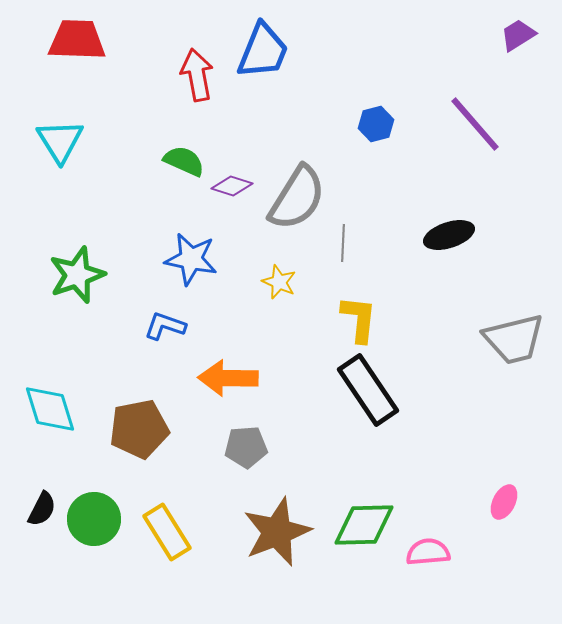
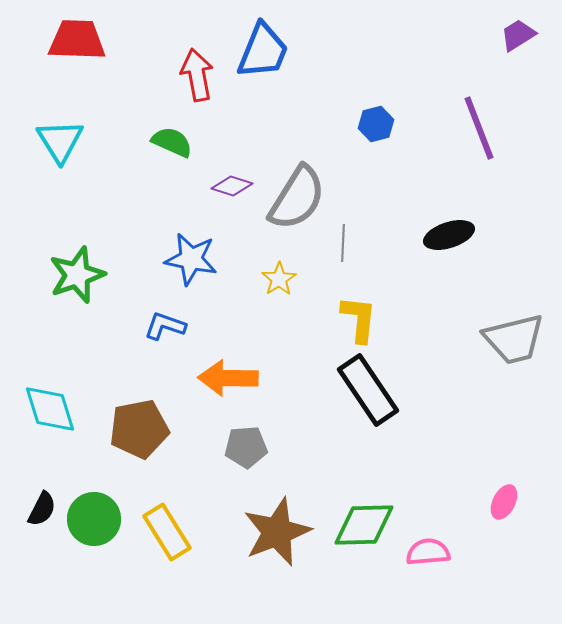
purple line: moved 4 px right, 4 px down; rotated 20 degrees clockwise
green semicircle: moved 12 px left, 19 px up
yellow star: moved 3 px up; rotated 16 degrees clockwise
